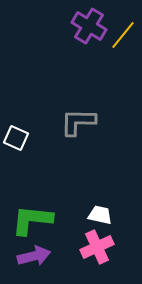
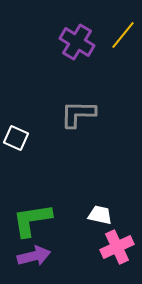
purple cross: moved 12 px left, 16 px down
gray L-shape: moved 8 px up
green L-shape: rotated 15 degrees counterclockwise
pink cross: moved 20 px right
